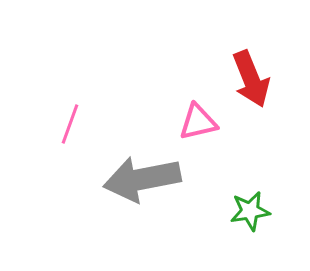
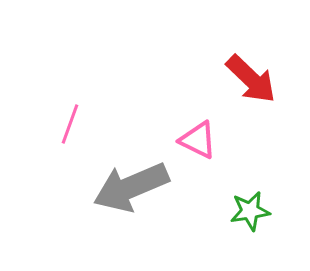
red arrow: rotated 24 degrees counterclockwise
pink triangle: moved 18 px down; rotated 39 degrees clockwise
gray arrow: moved 11 px left, 8 px down; rotated 12 degrees counterclockwise
